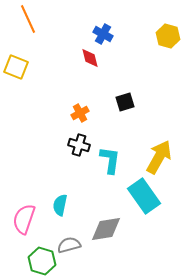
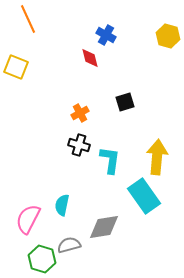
blue cross: moved 3 px right, 1 px down
yellow arrow: moved 2 px left; rotated 24 degrees counterclockwise
cyan semicircle: moved 2 px right
pink semicircle: moved 4 px right; rotated 8 degrees clockwise
gray diamond: moved 2 px left, 2 px up
green hexagon: moved 2 px up
